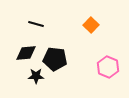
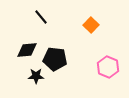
black line: moved 5 px right, 7 px up; rotated 35 degrees clockwise
black diamond: moved 1 px right, 3 px up
